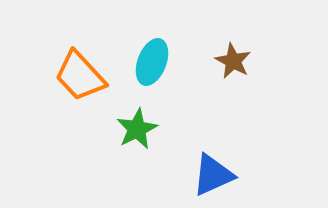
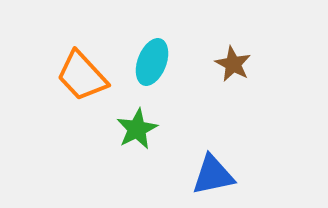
brown star: moved 3 px down
orange trapezoid: moved 2 px right
blue triangle: rotated 12 degrees clockwise
